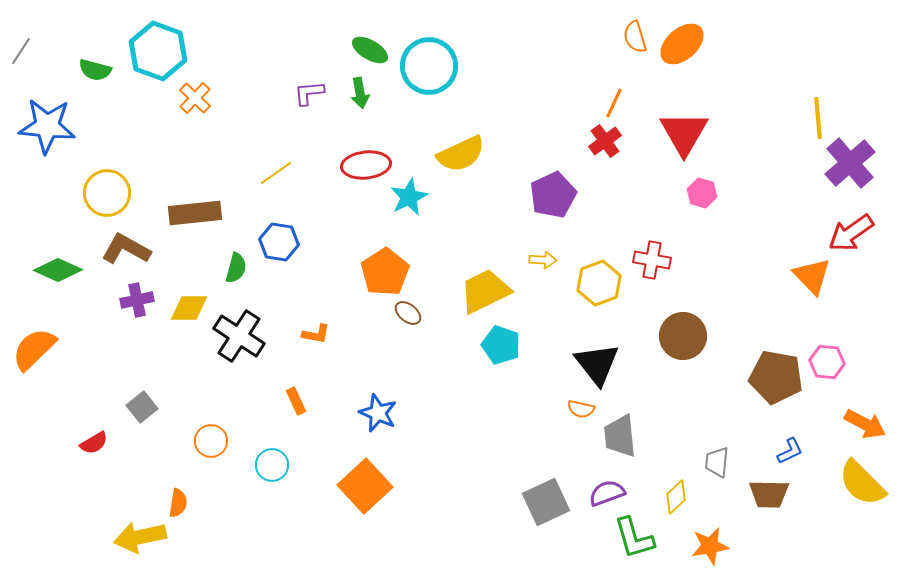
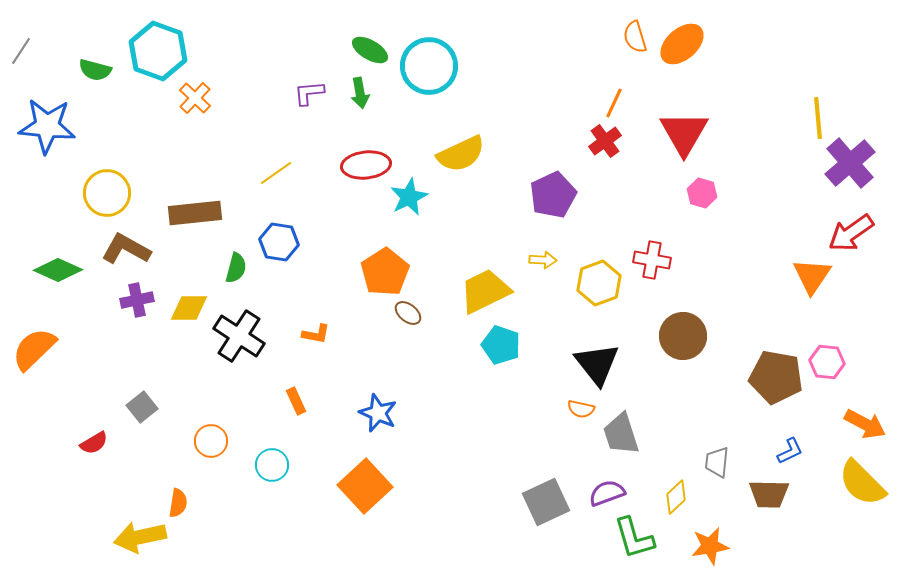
orange triangle at (812, 276): rotated 18 degrees clockwise
gray trapezoid at (620, 436): moved 1 px right, 2 px up; rotated 12 degrees counterclockwise
